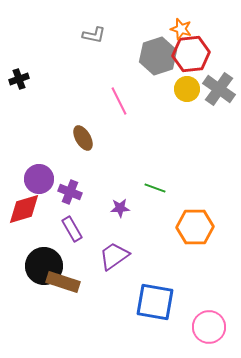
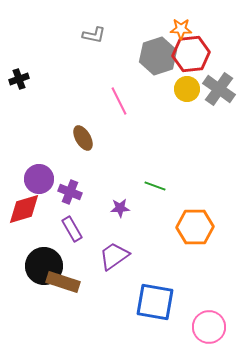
orange star: rotated 15 degrees counterclockwise
green line: moved 2 px up
